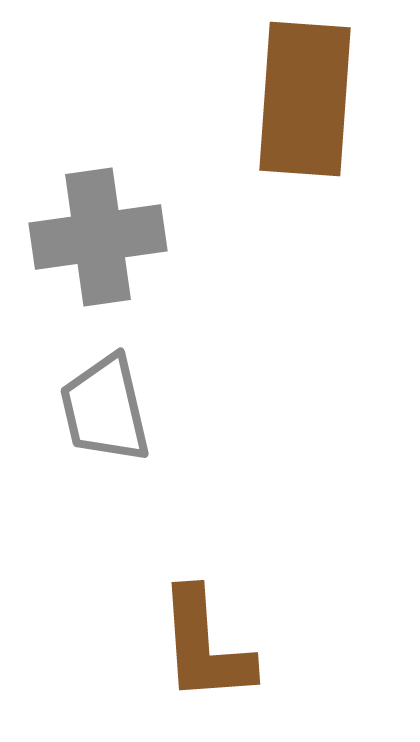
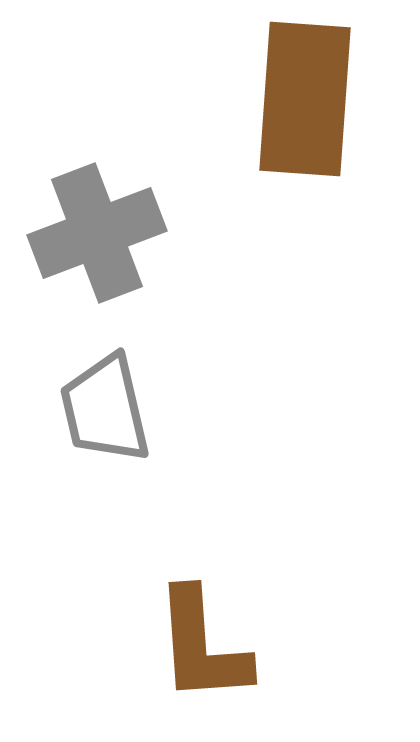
gray cross: moved 1 px left, 4 px up; rotated 13 degrees counterclockwise
brown L-shape: moved 3 px left
